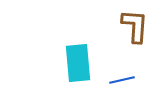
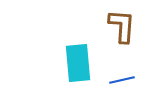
brown L-shape: moved 13 px left
